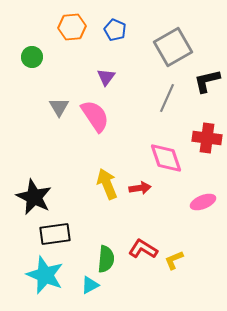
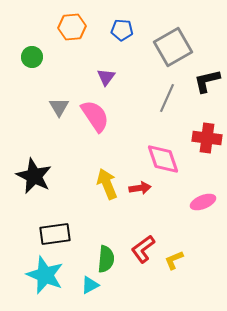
blue pentagon: moved 7 px right; rotated 20 degrees counterclockwise
pink diamond: moved 3 px left, 1 px down
black star: moved 21 px up
red L-shape: rotated 68 degrees counterclockwise
